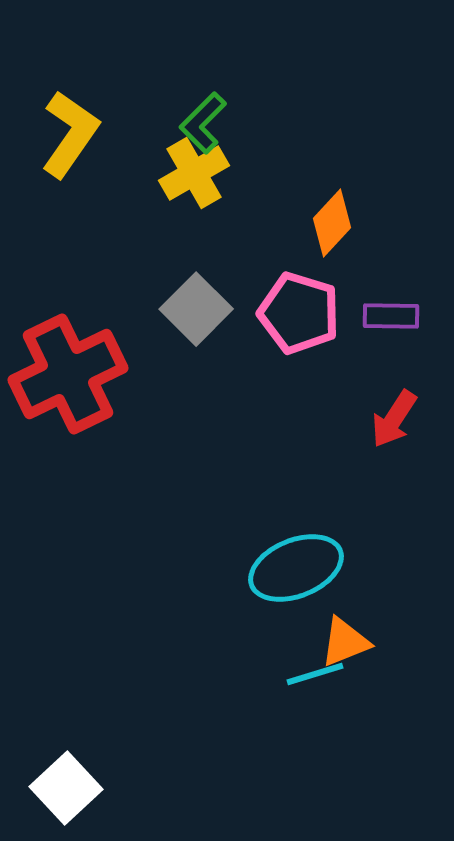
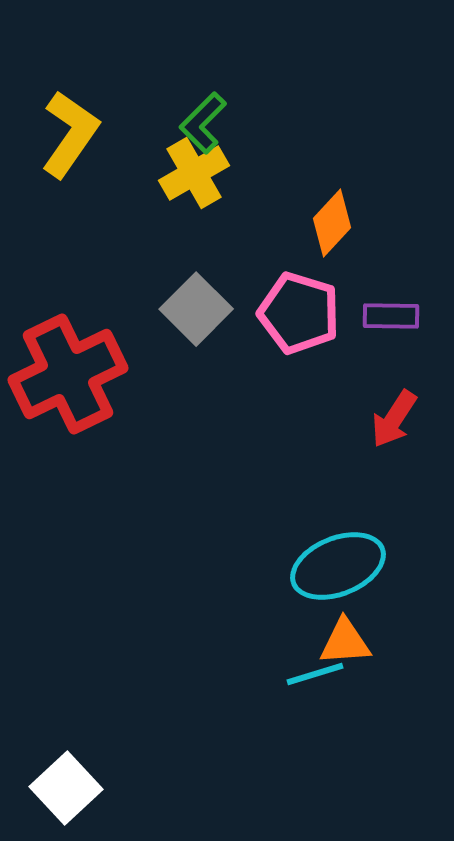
cyan ellipse: moved 42 px right, 2 px up
orange triangle: rotated 18 degrees clockwise
